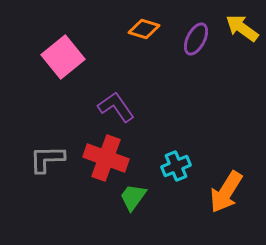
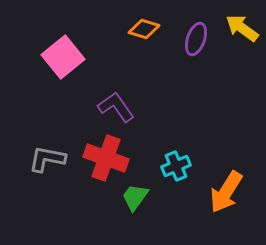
purple ellipse: rotated 8 degrees counterclockwise
gray L-shape: rotated 12 degrees clockwise
green trapezoid: moved 2 px right
